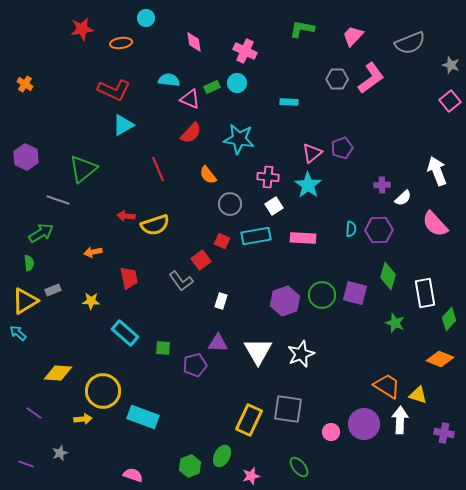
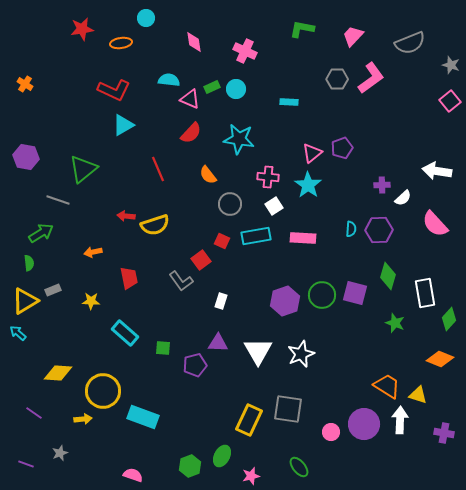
cyan circle at (237, 83): moved 1 px left, 6 px down
purple hexagon at (26, 157): rotated 15 degrees counterclockwise
white arrow at (437, 171): rotated 60 degrees counterclockwise
